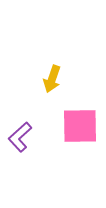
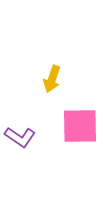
purple L-shape: rotated 104 degrees counterclockwise
